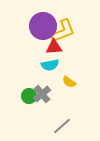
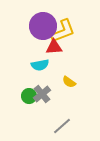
cyan semicircle: moved 10 px left
